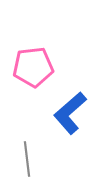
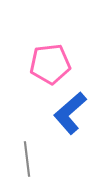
pink pentagon: moved 17 px right, 3 px up
